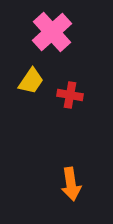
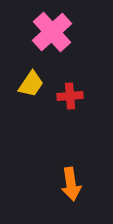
yellow trapezoid: moved 3 px down
red cross: moved 1 px down; rotated 15 degrees counterclockwise
